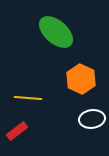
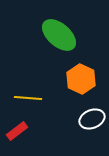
green ellipse: moved 3 px right, 3 px down
white ellipse: rotated 15 degrees counterclockwise
